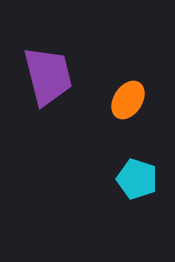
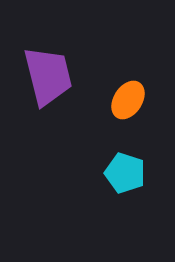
cyan pentagon: moved 12 px left, 6 px up
